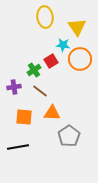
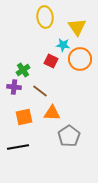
red square: rotated 32 degrees counterclockwise
green cross: moved 11 px left
purple cross: rotated 16 degrees clockwise
orange square: rotated 18 degrees counterclockwise
